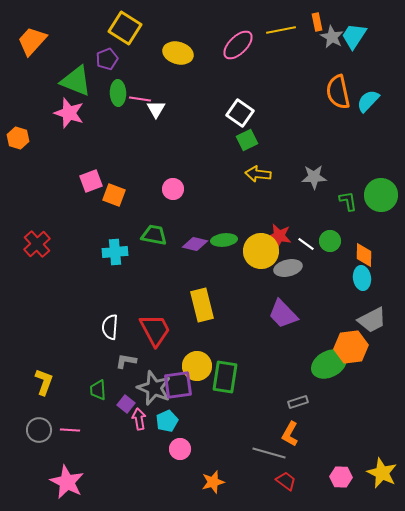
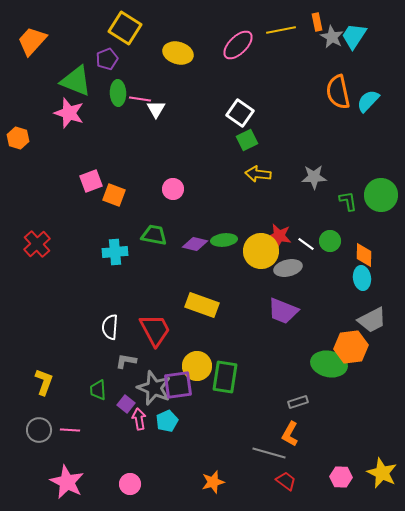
yellow rectangle at (202, 305): rotated 56 degrees counterclockwise
purple trapezoid at (283, 314): moved 3 px up; rotated 24 degrees counterclockwise
green ellipse at (329, 364): rotated 40 degrees clockwise
pink circle at (180, 449): moved 50 px left, 35 px down
